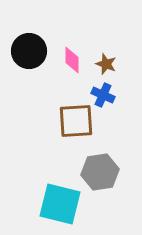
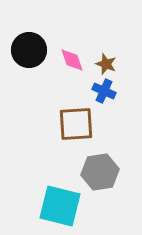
black circle: moved 1 px up
pink diamond: rotated 20 degrees counterclockwise
blue cross: moved 1 px right, 4 px up
brown square: moved 3 px down
cyan square: moved 2 px down
